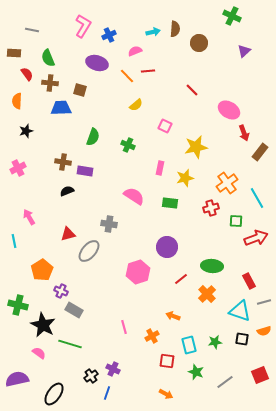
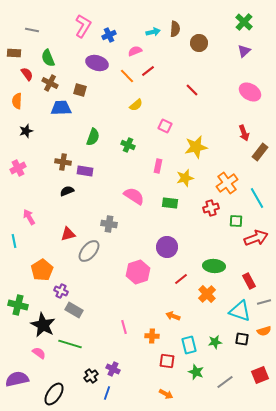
green cross at (232, 16): moved 12 px right, 6 px down; rotated 18 degrees clockwise
red line at (148, 71): rotated 32 degrees counterclockwise
brown cross at (50, 83): rotated 21 degrees clockwise
pink ellipse at (229, 110): moved 21 px right, 18 px up
pink rectangle at (160, 168): moved 2 px left, 2 px up
green ellipse at (212, 266): moved 2 px right
orange cross at (152, 336): rotated 32 degrees clockwise
